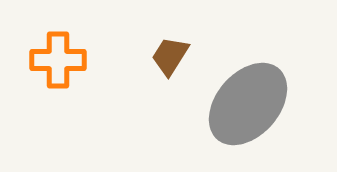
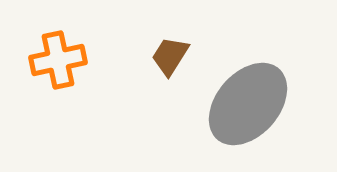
orange cross: rotated 12 degrees counterclockwise
